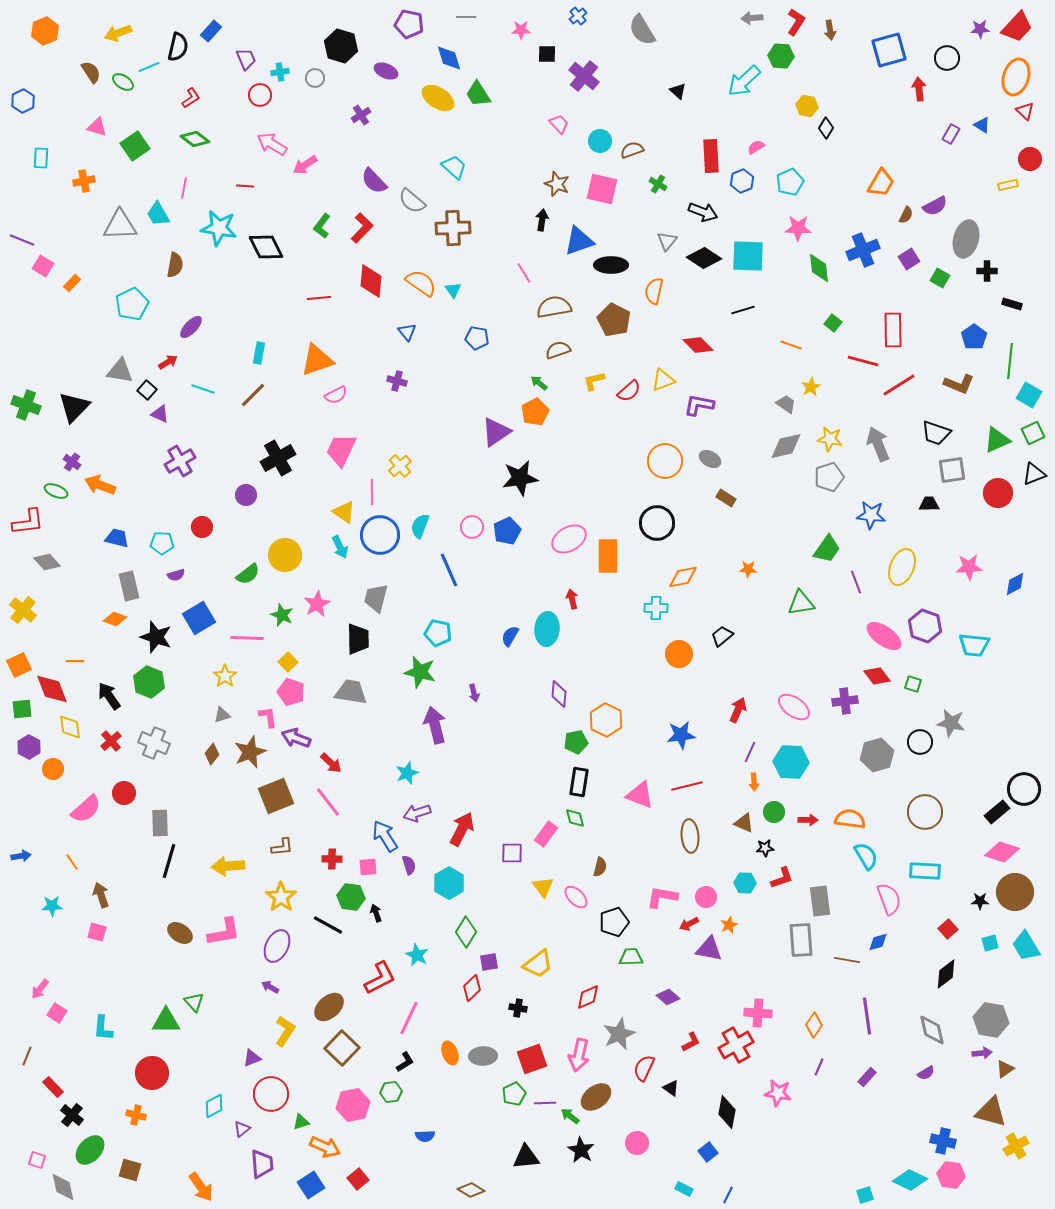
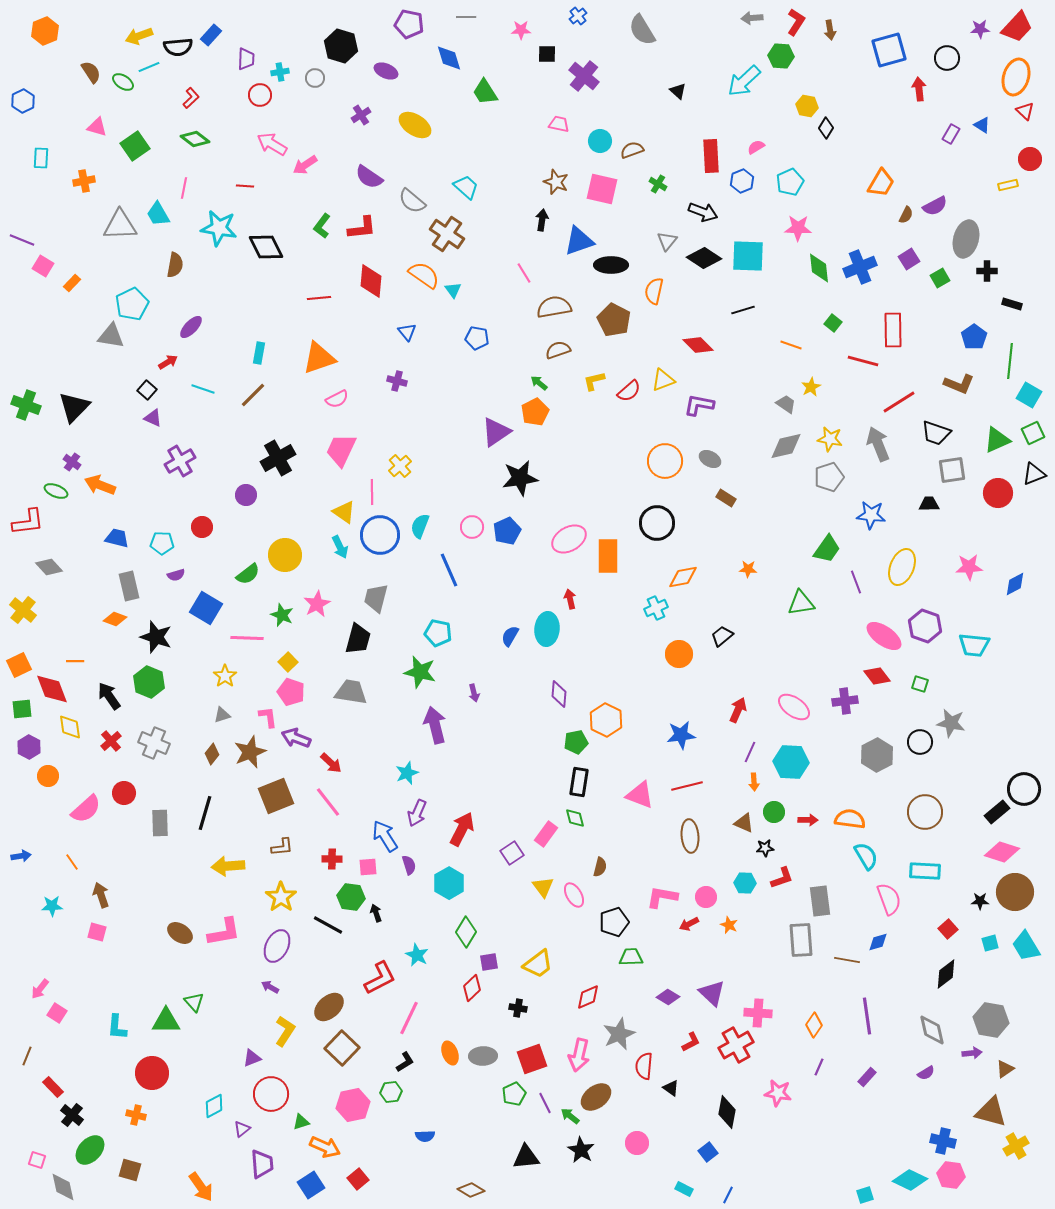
blue rectangle at (211, 31): moved 4 px down
yellow arrow at (118, 33): moved 21 px right, 3 px down
black semicircle at (178, 47): rotated 72 degrees clockwise
purple trapezoid at (246, 59): rotated 25 degrees clockwise
green trapezoid at (478, 94): moved 7 px right, 2 px up
red L-shape at (191, 98): rotated 10 degrees counterclockwise
yellow ellipse at (438, 98): moved 23 px left, 27 px down
pink trapezoid at (559, 124): rotated 35 degrees counterclockwise
cyan trapezoid at (454, 167): moved 12 px right, 20 px down
purple semicircle at (374, 181): moved 5 px left, 4 px up; rotated 12 degrees counterclockwise
brown star at (557, 184): moved 1 px left, 2 px up
red L-shape at (362, 228): rotated 40 degrees clockwise
brown cross at (453, 228): moved 6 px left, 6 px down; rotated 36 degrees clockwise
blue cross at (863, 250): moved 3 px left, 17 px down
green square at (940, 278): rotated 30 degrees clockwise
orange semicircle at (421, 283): moved 3 px right, 8 px up
orange triangle at (317, 360): moved 2 px right, 2 px up
gray triangle at (120, 371): moved 9 px left, 35 px up
red line at (899, 385): moved 17 px down
pink semicircle at (336, 395): moved 1 px right, 4 px down
purple triangle at (160, 414): moved 7 px left, 4 px down
gray diamond at (47, 562): moved 2 px right, 5 px down
red arrow at (572, 599): moved 2 px left
cyan cross at (656, 608): rotated 25 degrees counterclockwise
blue square at (199, 618): moved 7 px right, 10 px up; rotated 28 degrees counterclockwise
black trapezoid at (358, 639): rotated 16 degrees clockwise
green square at (913, 684): moved 7 px right
gray hexagon at (877, 755): rotated 12 degrees counterclockwise
orange circle at (53, 769): moved 5 px left, 7 px down
purple arrow at (417, 813): rotated 48 degrees counterclockwise
purple square at (512, 853): rotated 35 degrees counterclockwise
black line at (169, 861): moved 36 px right, 48 px up
pink ellipse at (576, 897): moved 2 px left, 2 px up; rotated 15 degrees clockwise
orange star at (729, 925): rotated 24 degrees counterclockwise
purple triangle at (709, 949): moved 3 px right, 44 px down; rotated 32 degrees clockwise
purple diamond at (668, 997): rotated 10 degrees counterclockwise
cyan L-shape at (103, 1028): moved 14 px right, 1 px up
purple arrow at (982, 1053): moved 10 px left
red semicircle at (644, 1068): moved 2 px up; rotated 20 degrees counterclockwise
purple line at (545, 1103): rotated 65 degrees clockwise
